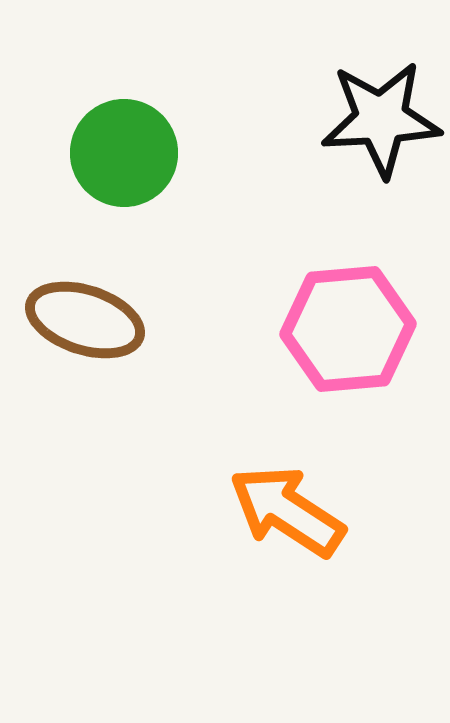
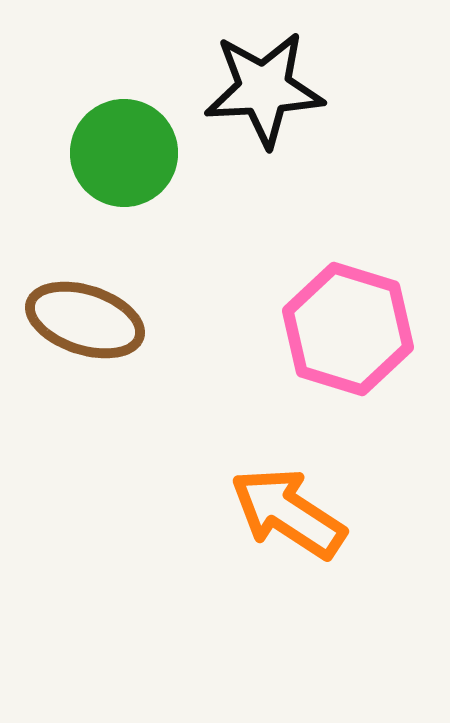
black star: moved 117 px left, 30 px up
pink hexagon: rotated 22 degrees clockwise
orange arrow: moved 1 px right, 2 px down
